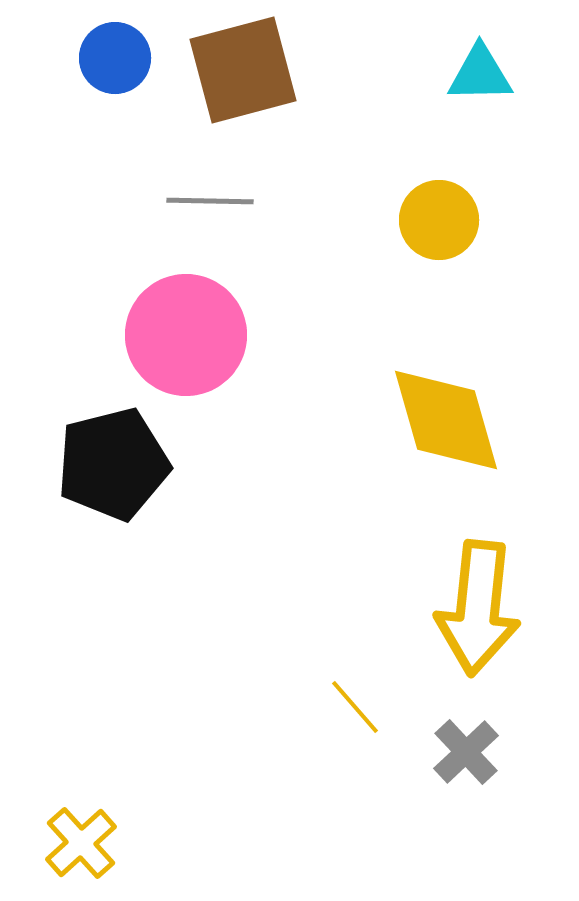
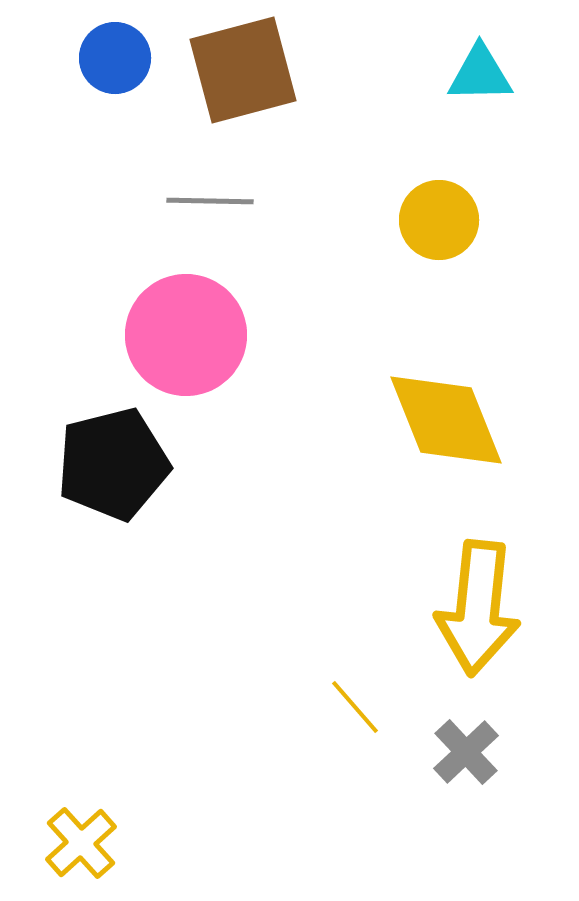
yellow diamond: rotated 6 degrees counterclockwise
